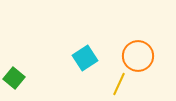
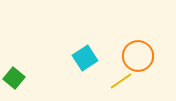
yellow line: moved 2 px right, 3 px up; rotated 30 degrees clockwise
